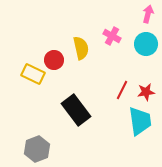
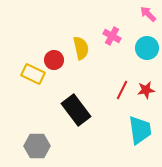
pink arrow: rotated 60 degrees counterclockwise
cyan circle: moved 1 px right, 4 px down
red star: moved 2 px up
cyan trapezoid: moved 9 px down
gray hexagon: moved 3 px up; rotated 20 degrees clockwise
